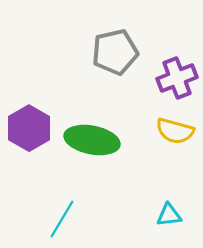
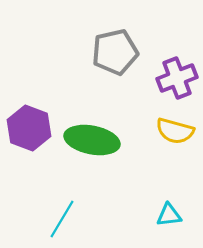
purple hexagon: rotated 9 degrees counterclockwise
